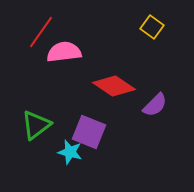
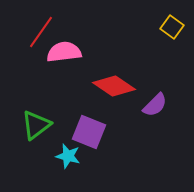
yellow square: moved 20 px right
cyan star: moved 2 px left, 4 px down
